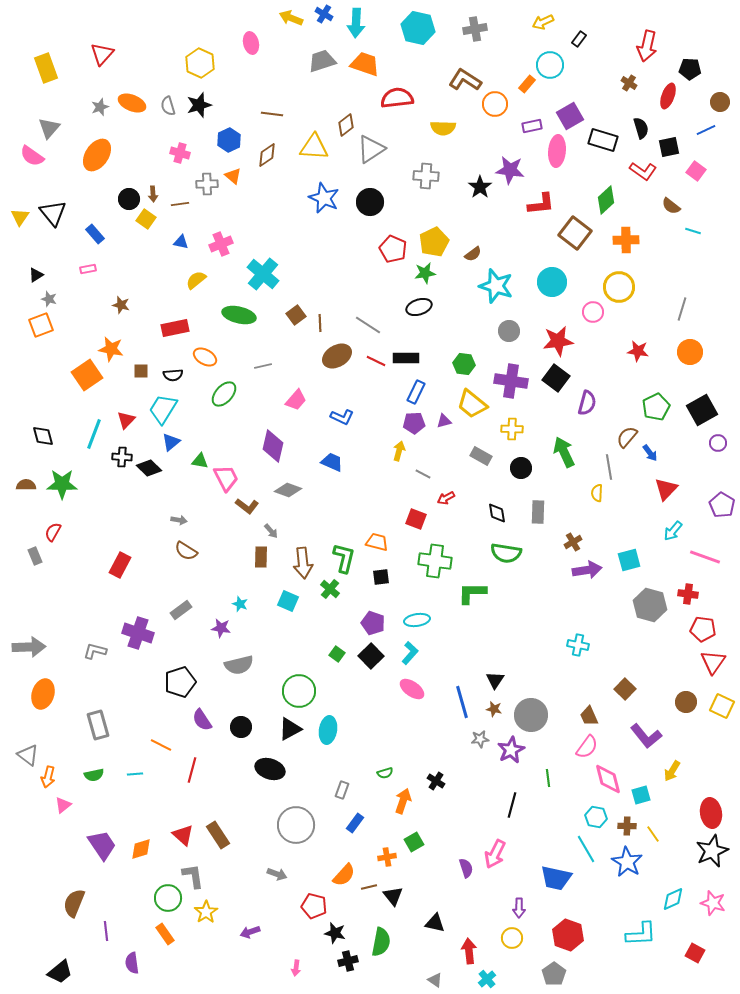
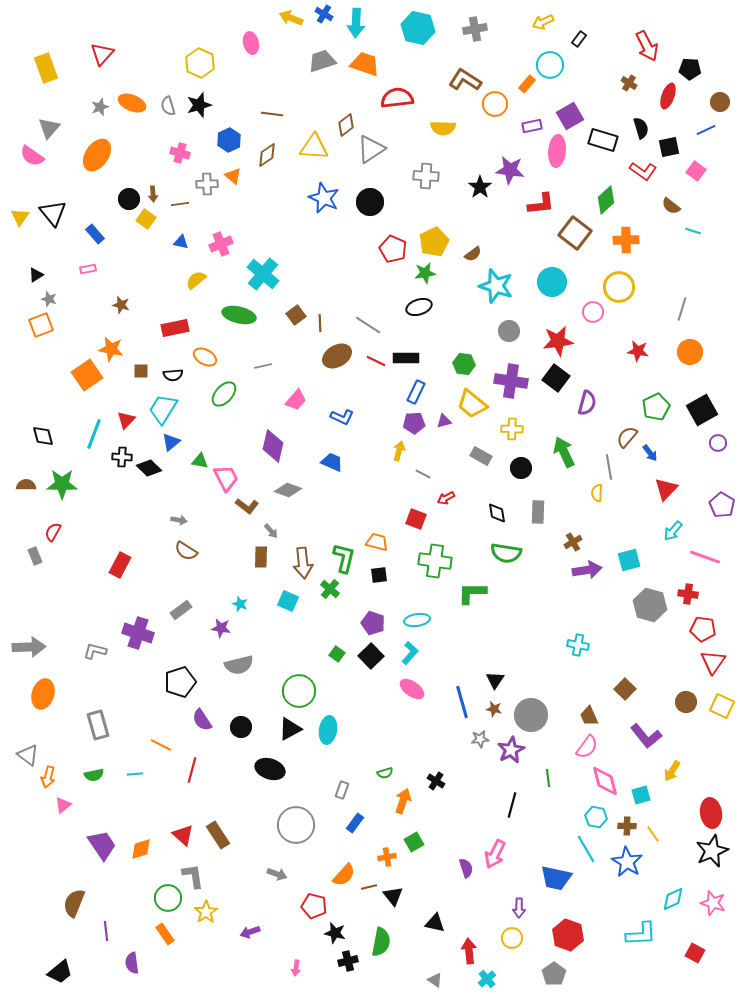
red arrow at (647, 46): rotated 40 degrees counterclockwise
black square at (381, 577): moved 2 px left, 2 px up
pink diamond at (608, 779): moved 3 px left, 2 px down
